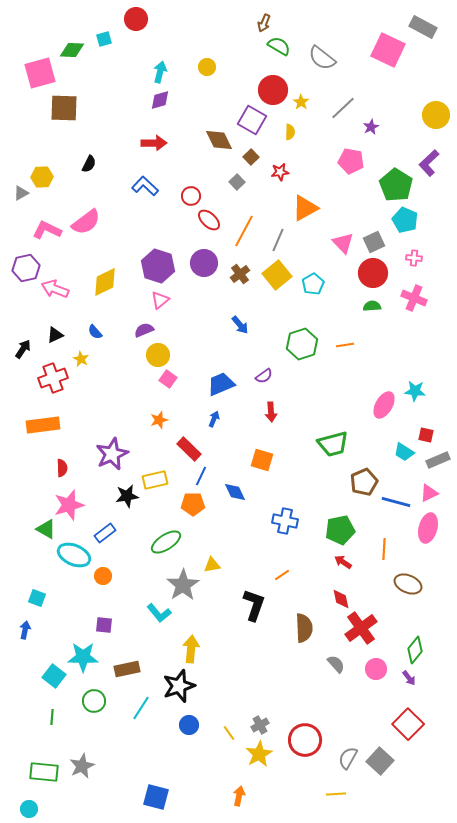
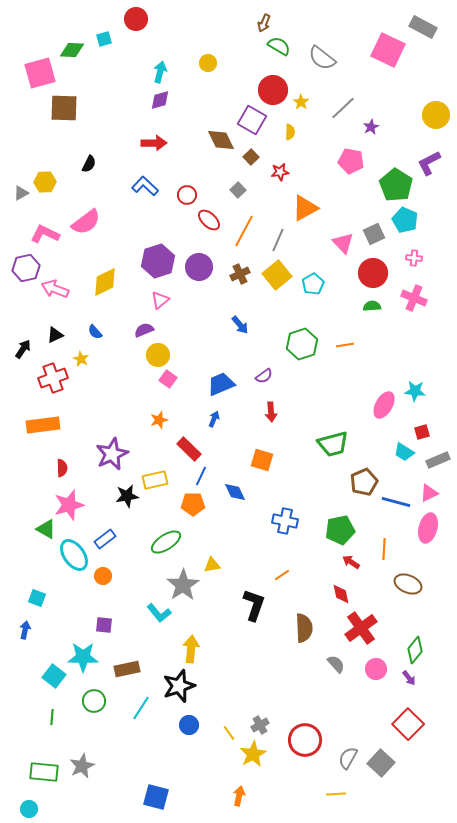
yellow circle at (207, 67): moved 1 px right, 4 px up
brown diamond at (219, 140): moved 2 px right
purple L-shape at (429, 163): rotated 16 degrees clockwise
yellow hexagon at (42, 177): moved 3 px right, 5 px down
gray square at (237, 182): moved 1 px right, 8 px down
red circle at (191, 196): moved 4 px left, 1 px up
pink L-shape at (47, 230): moved 2 px left, 4 px down
gray square at (374, 242): moved 8 px up
purple circle at (204, 263): moved 5 px left, 4 px down
purple hexagon at (158, 266): moved 5 px up; rotated 24 degrees clockwise
brown cross at (240, 274): rotated 12 degrees clockwise
red square at (426, 435): moved 4 px left, 3 px up; rotated 28 degrees counterclockwise
blue rectangle at (105, 533): moved 6 px down
cyan ellipse at (74, 555): rotated 32 degrees clockwise
red arrow at (343, 562): moved 8 px right
red diamond at (341, 599): moved 5 px up
yellow star at (259, 754): moved 6 px left
gray square at (380, 761): moved 1 px right, 2 px down
